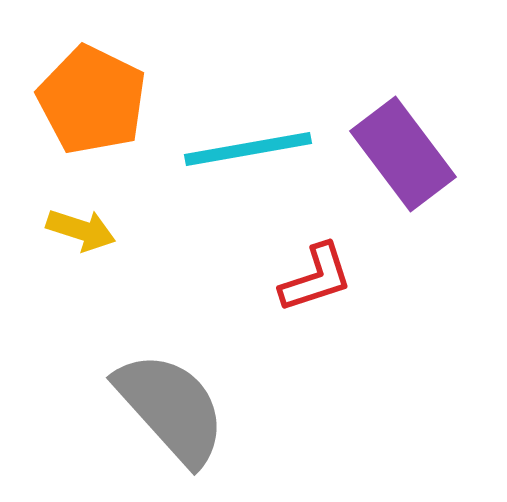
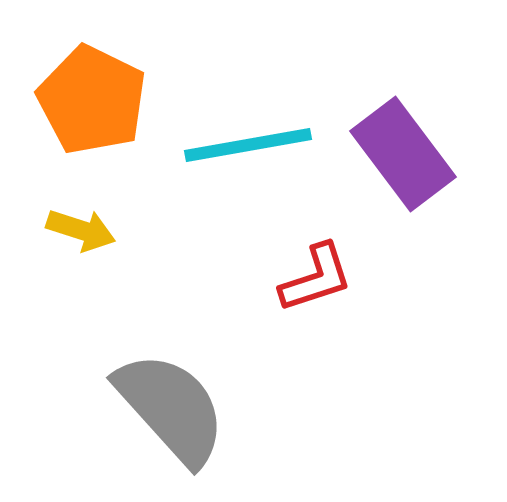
cyan line: moved 4 px up
